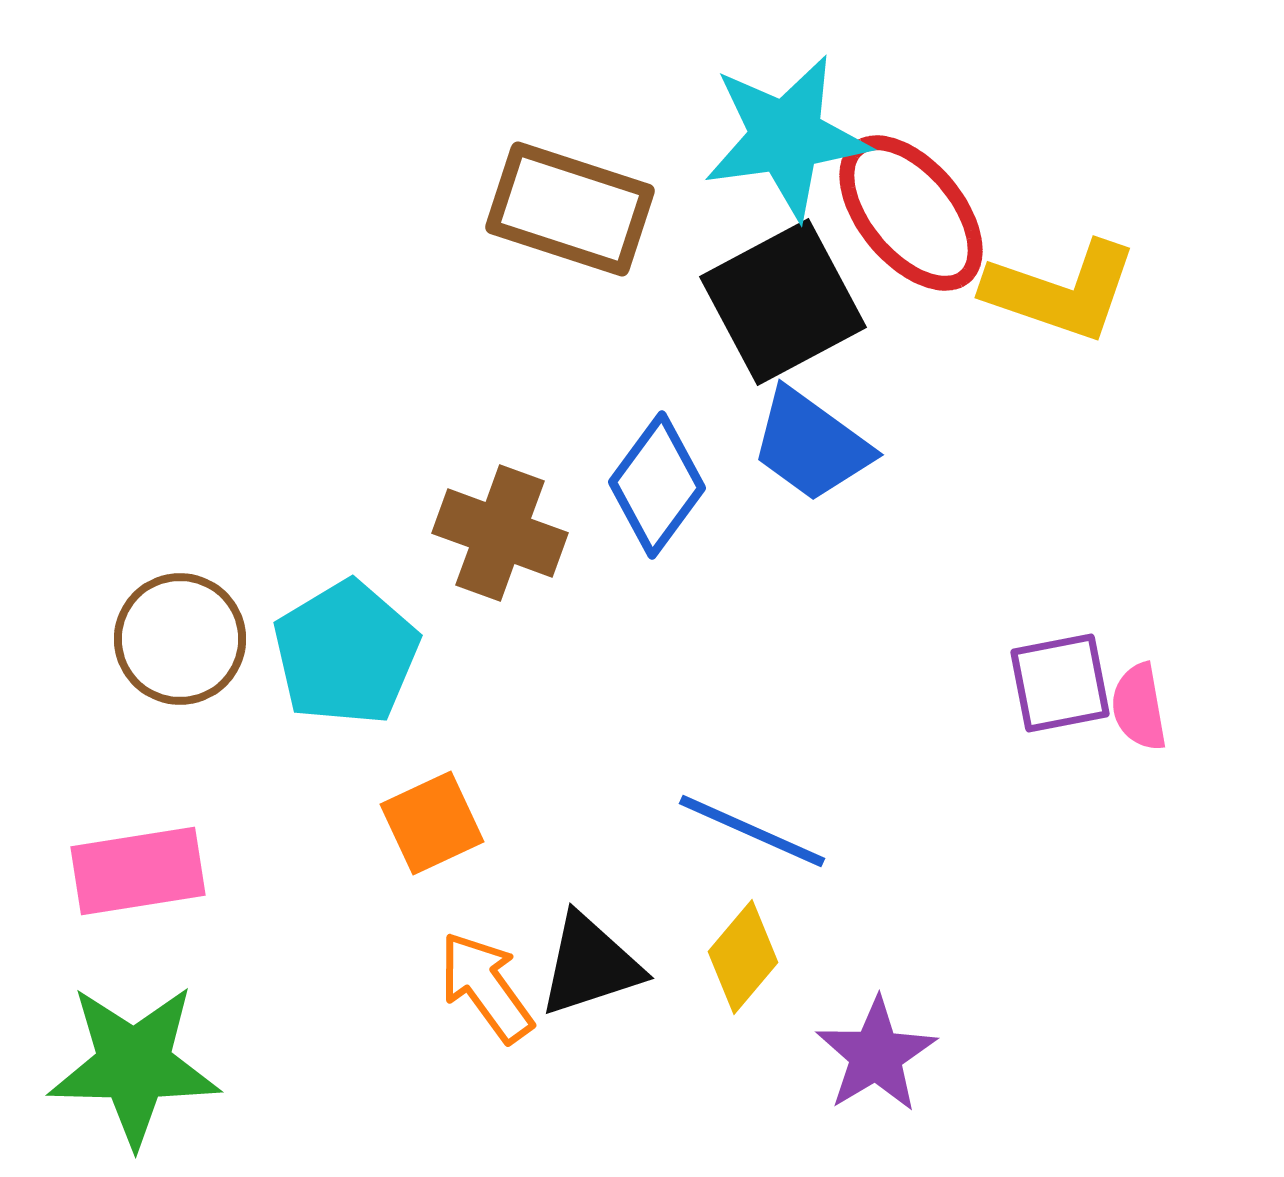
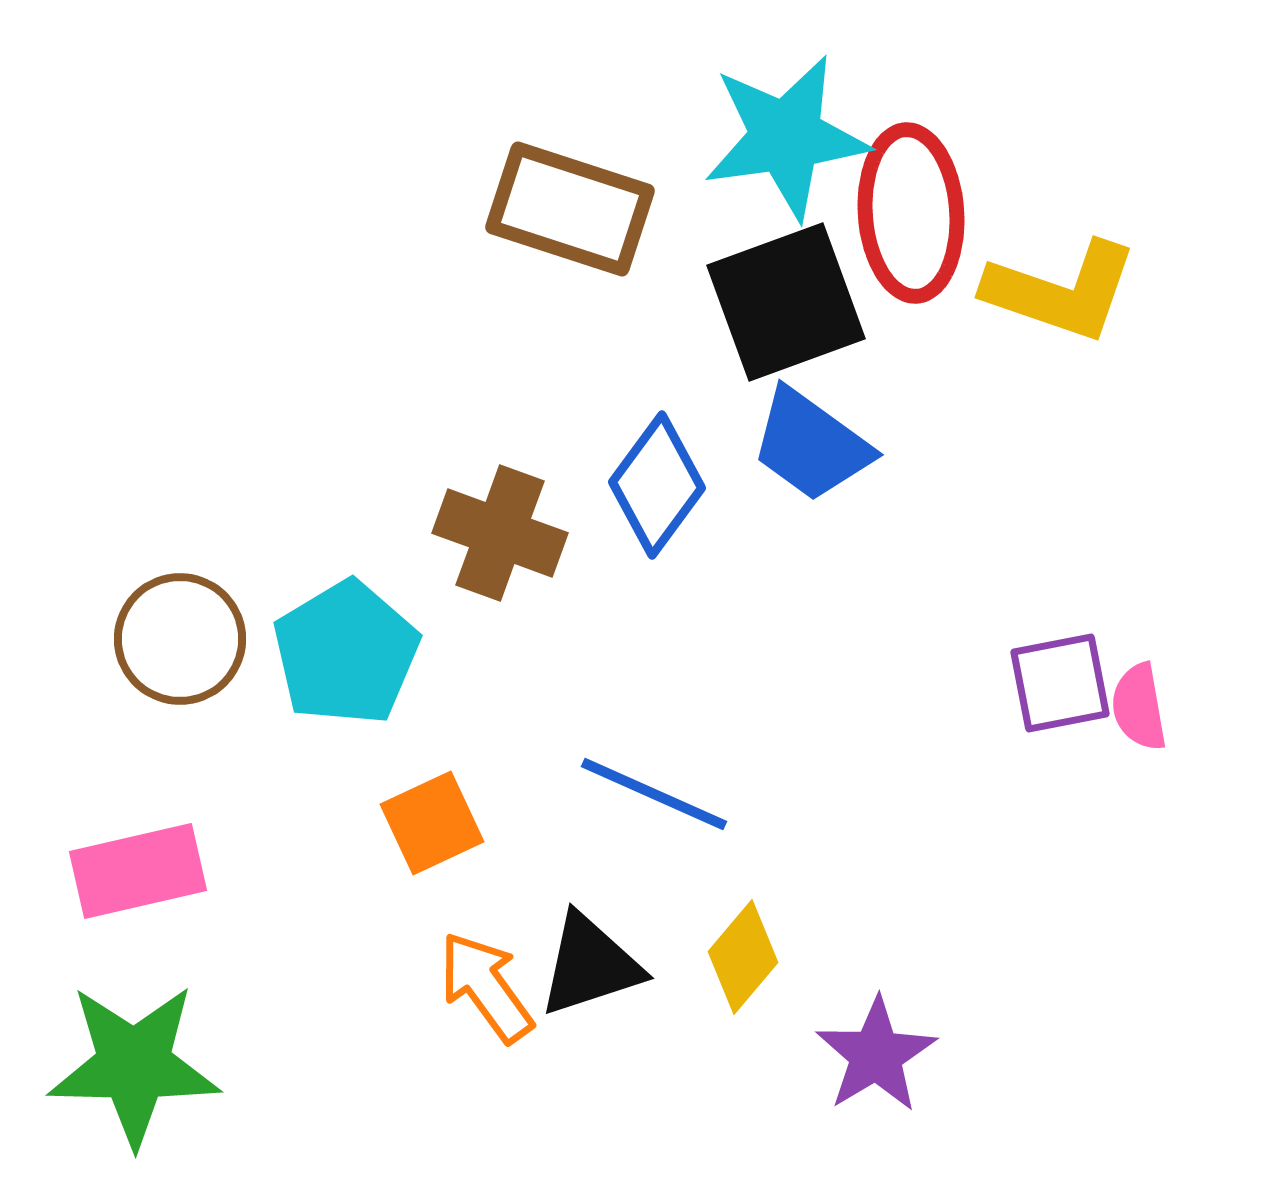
red ellipse: rotated 36 degrees clockwise
black square: moved 3 px right; rotated 8 degrees clockwise
blue line: moved 98 px left, 37 px up
pink rectangle: rotated 4 degrees counterclockwise
